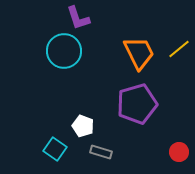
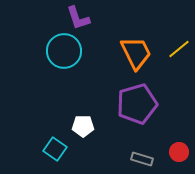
orange trapezoid: moved 3 px left
white pentagon: rotated 20 degrees counterclockwise
gray rectangle: moved 41 px right, 7 px down
